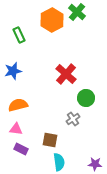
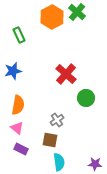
orange hexagon: moved 3 px up
orange semicircle: rotated 114 degrees clockwise
gray cross: moved 16 px left, 1 px down
pink triangle: moved 1 px right, 1 px up; rotated 32 degrees clockwise
